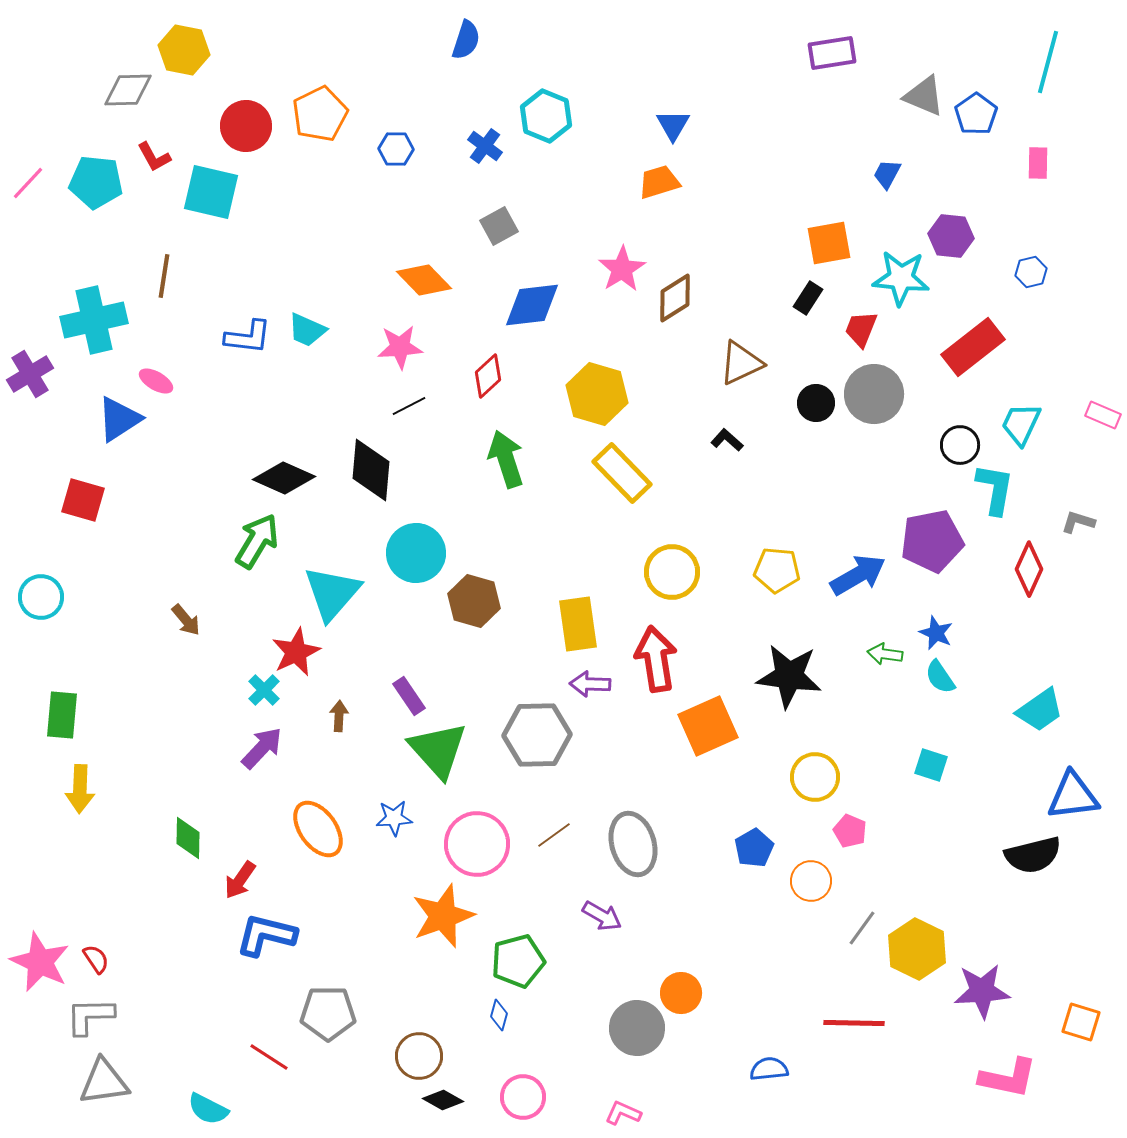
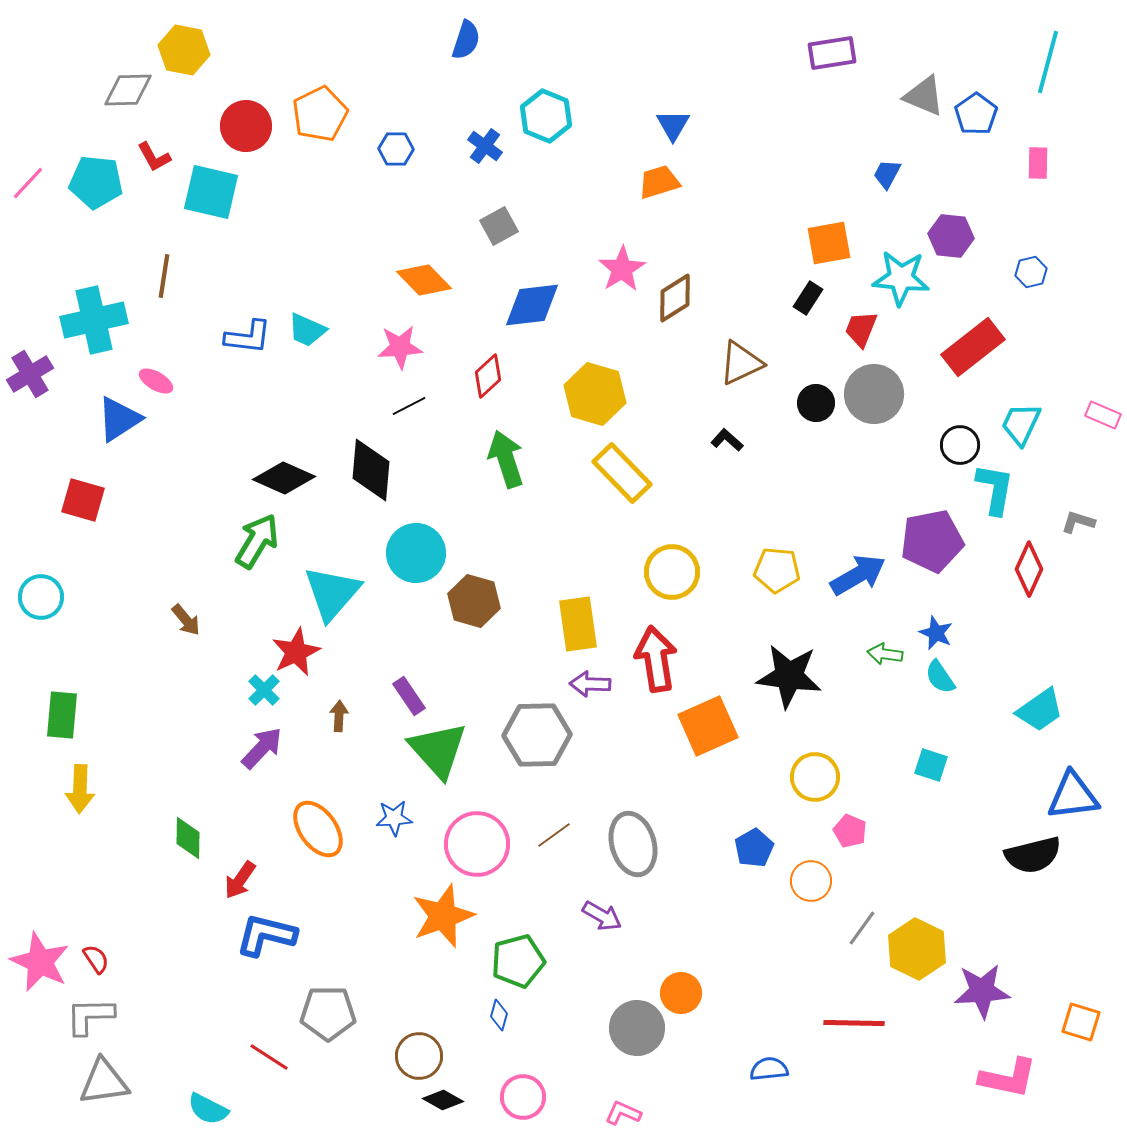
yellow hexagon at (597, 394): moved 2 px left
